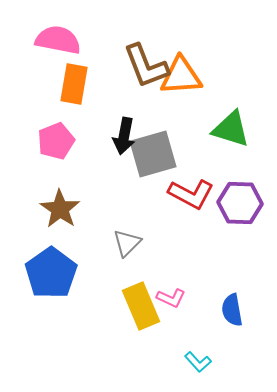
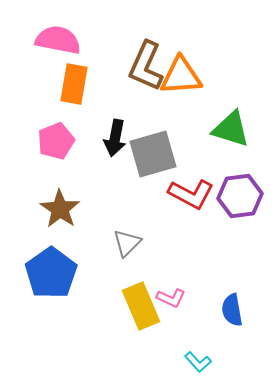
brown L-shape: rotated 45 degrees clockwise
black arrow: moved 9 px left, 2 px down
purple hexagon: moved 7 px up; rotated 9 degrees counterclockwise
